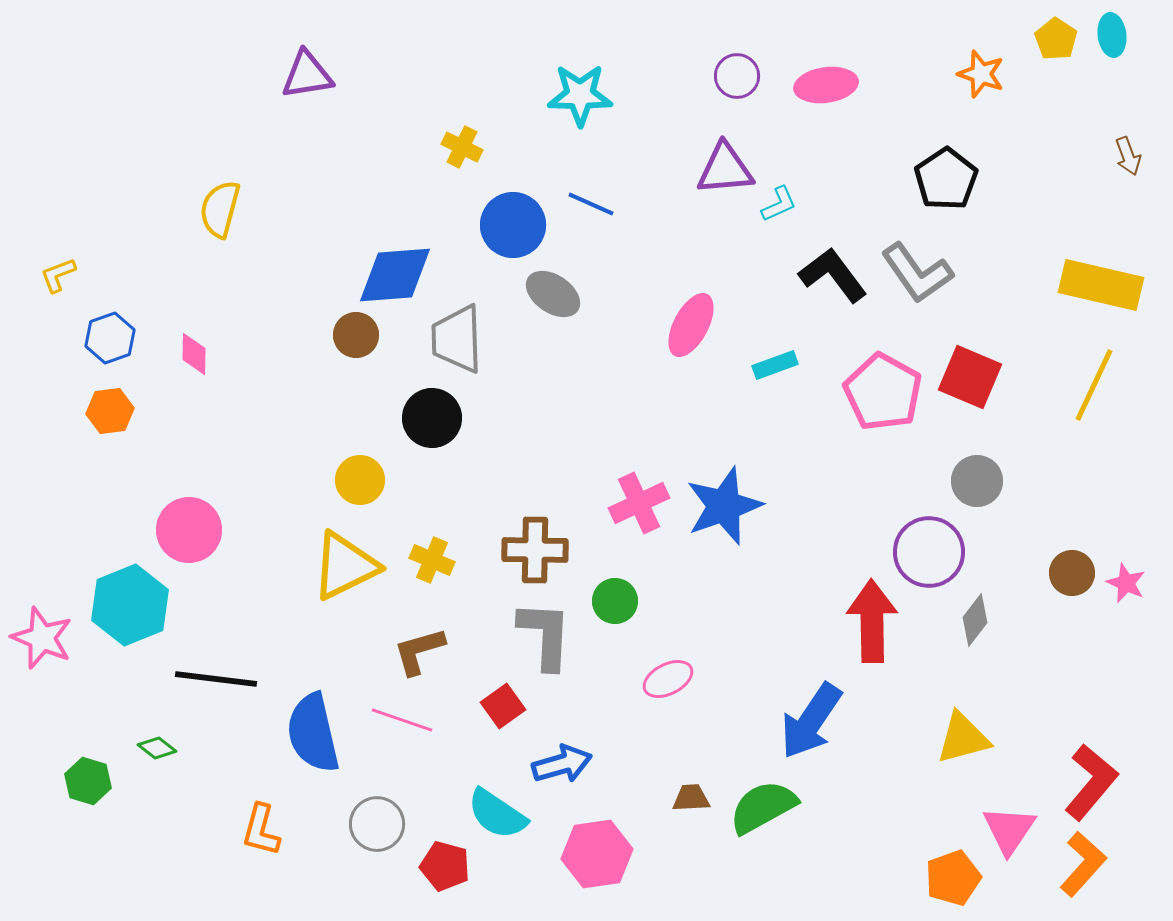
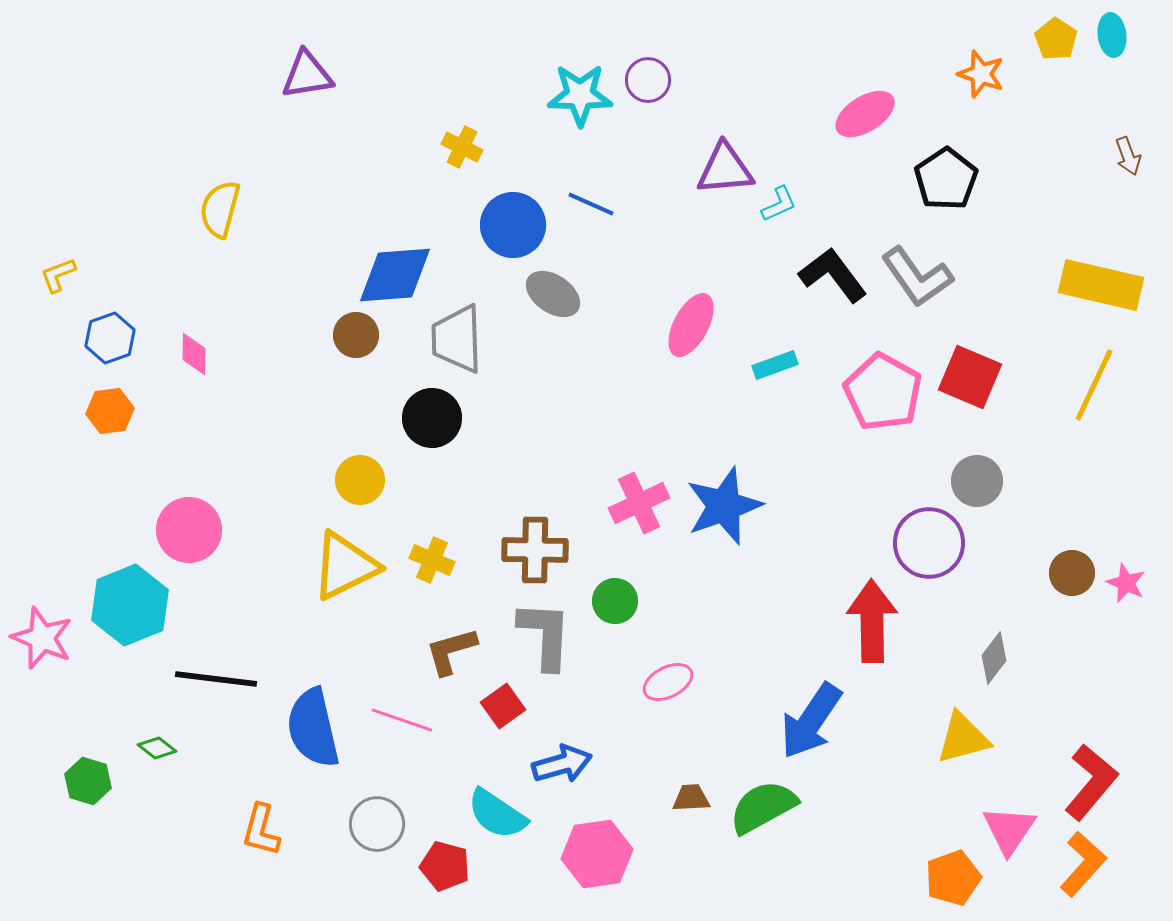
purple circle at (737, 76): moved 89 px left, 4 px down
pink ellipse at (826, 85): moved 39 px right, 29 px down; rotated 24 degrees counterclockwise
gray L-shape at (917, 273): moved 4 px down
purple circle at (929, 552): moved 9 px up
gray diamond at (975, 620): moved 19 px right, 38 px down
brown L-shape at (419, 651): moved 32 px right
pink ellipse at (668, 679): moved 3 px down
blue semicircle at (313, 733): moved 5 px up
